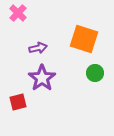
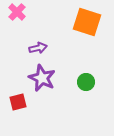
pink cross: moved 1 px left, 1 px up
orange square: moved 3 px right, 17 px up
green circle: moved 9 px left, 9 px down
purple star: rotated 12 degrees counterclockwise
